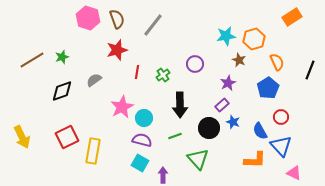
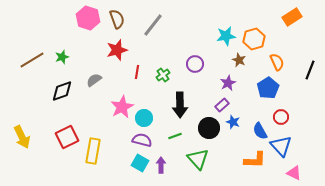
purple arrow: moved 2 px left, 10 px up
